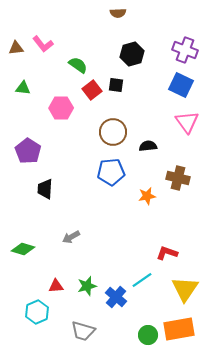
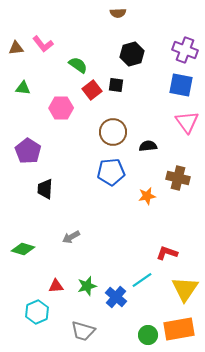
blue square: rotated 15 degrees counterclockwise
